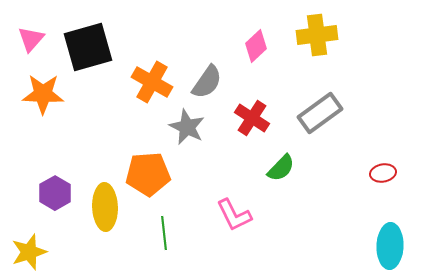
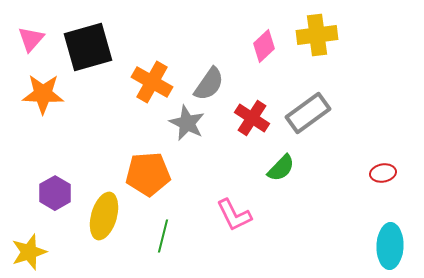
pink diamond: moved 8 px right
gray semicircle: moved 2 px right, 2 px down
gray rectangle: moved 12 px left
gray star: moved 4 px up
yellow ellipse: moved 1 px left, 9 px down; rotated 18 degrees clockwise
green line: moved 1 px left, 3 px down; rotated 20 degrees clockwise
